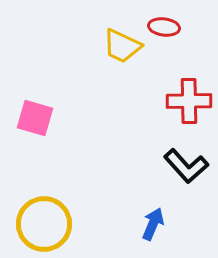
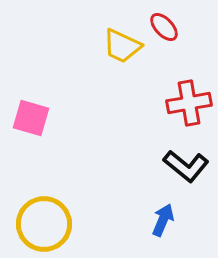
red ellipse: rotated 40 degrees clockwise
red cross: moved 2 px down; rotated 9 degrees counterclockwise
pink square: moved 4 px left
black L-shape: rotated 9 degrees counterclockwise
blue arrow: moved 10 px right, 4 px up
